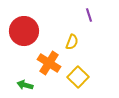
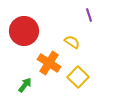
yellow semicircle: rotated 77 degrees counterclockwise
green arrow: rotated 112 degrees clockwise
